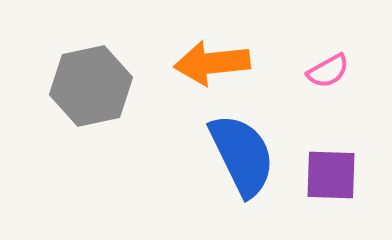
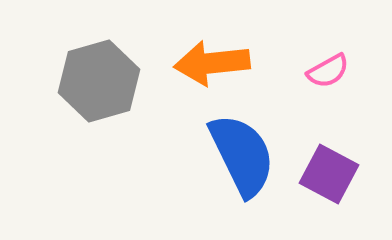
gray hexagon: moved 8 px right, 5 px up; rotated 4 degrees counterclockwise
purple square: moved 2 px left, 1 px up; rotated 26 degrees clockwise
